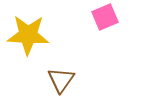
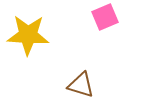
brown triangle: moved 20 px right, 5 px down; rotated 48 degrees counterclockwise
